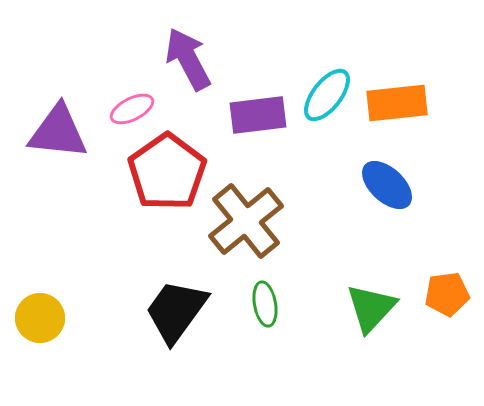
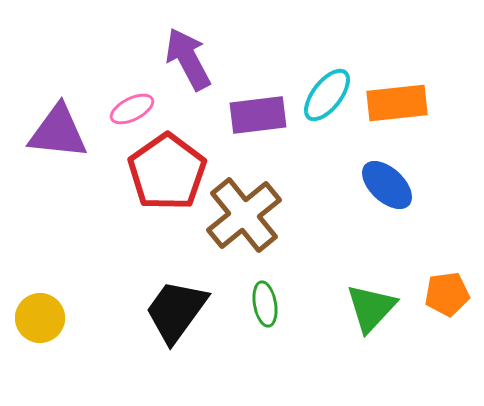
brown cross: moved 2 px left, 6 px up
